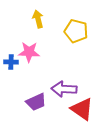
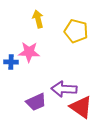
red triangle: moved 1 px left, 2 px up
